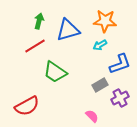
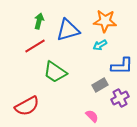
blue L-shape: moved 2 px right, 2 px down; rotated 20 degrees clockwise
